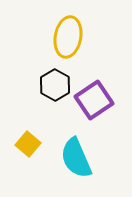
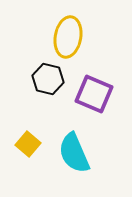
black hexagon: moved 7 px left, 6 px up; rotated 16 degrees counterclockwise
purple square: moved 6 px up; rotated 33 degrees counterclockwise
cyan semicircle: moved 2 px left, 5 px up
